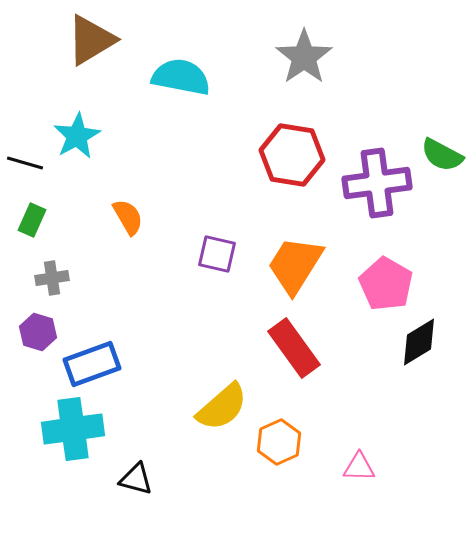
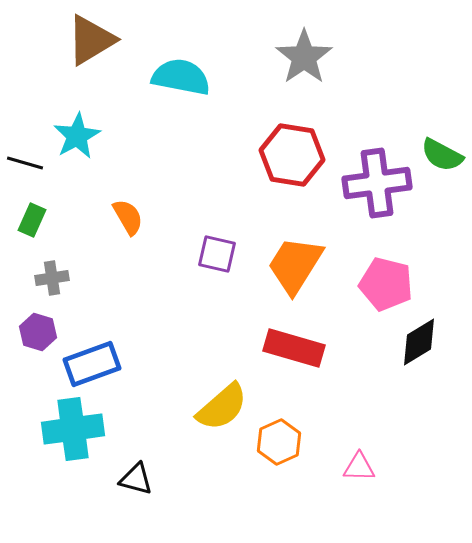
pink pentagon: rotated 16 degrees counterclockwise
red rectangle: rotated 38 degrees counterclockwise
